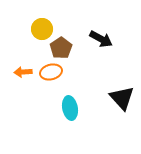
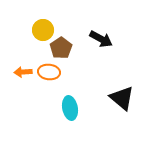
yellow circle: moved 1 px right, 1 px down
orange ellipse: moved 2 px left; rotated 20 degrees clockwise
black triangle: rotated 8 degrees counterclockwise
